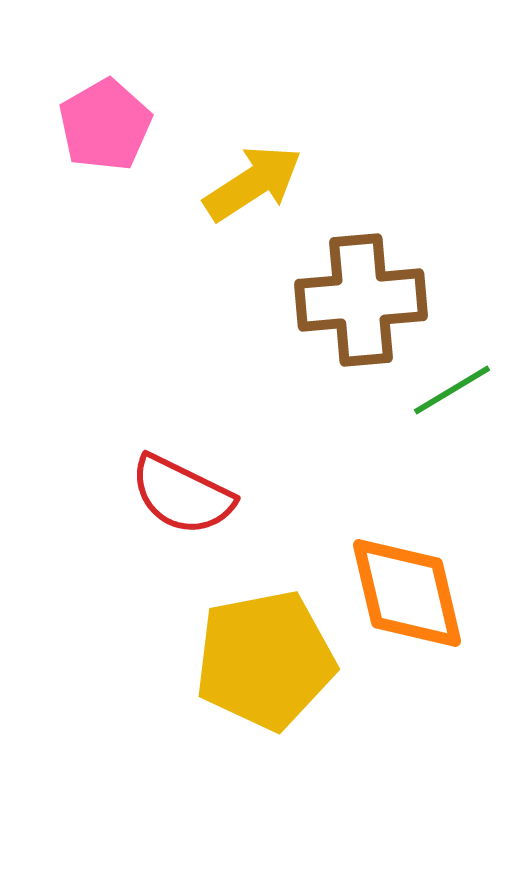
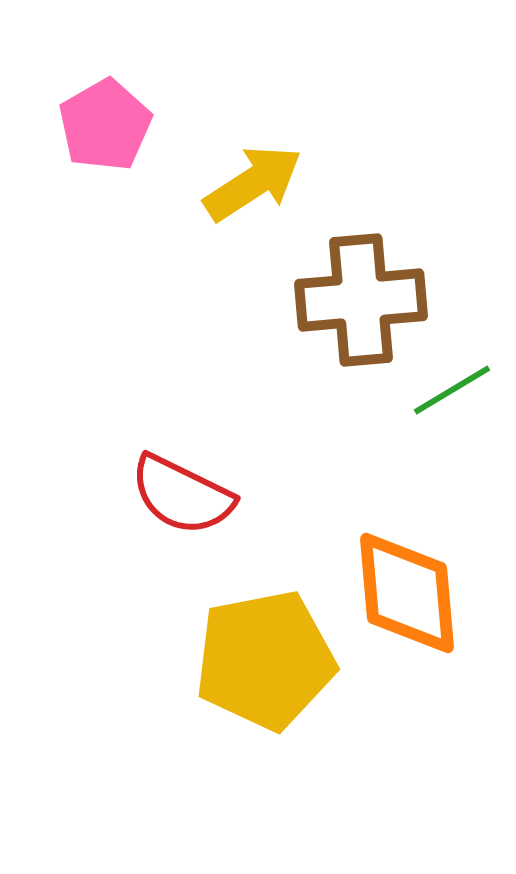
orange diamond: rotated 8 degrees clockwise
